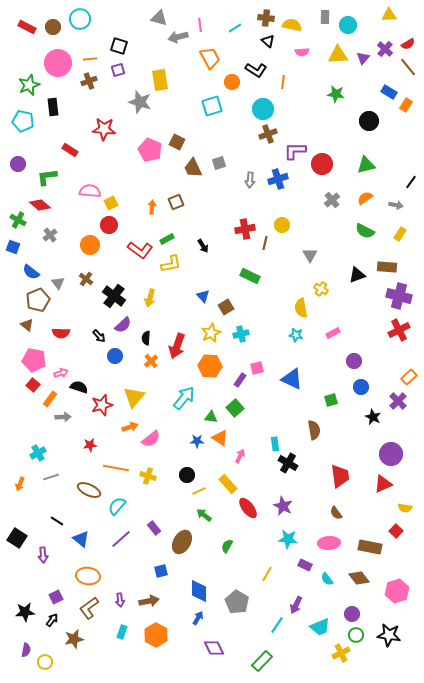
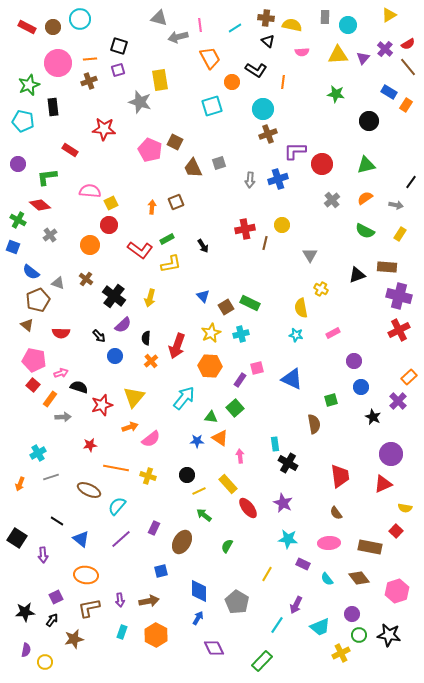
yellow triangle at (389, 15): rotated 28 degrees counterclockwise
brown square at (177, 142): moved 2 px left
green rectangle at (250, 276): moved 27 px down
gray triangle at (58, 283): rotated 32 degrees counterclockwise
brown semicircle at (314, 430): moved 6 px up
pink arrow at (240, 456): rotated 32 degrees counterclockwise
purple star at (283, 506): moved 3 px up
purple rectangle at (154, 528): rotated 64 degrees clockwise
purple rectangle at (305, 565): moved 2 px left, 1 px up
orange ellipse at (88, 576): moved 2 px left, 1 px up
brown L-shape at (89, 608): rotated 25 degrees clockwise
green circle at (356, 635): moved 3 px right
